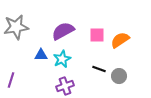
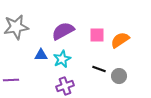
purple line: rotated 70 degrees clockwise
